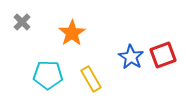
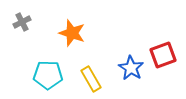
gray cross: rotated 18 degrees clockwise
orange star: rotated 20 degrees counterclockwise
blue star: moved 11 px down
